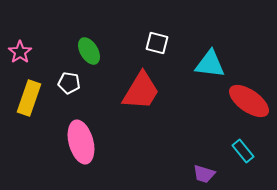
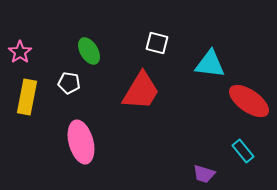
yellow rectangle: moved 2 px left, 1 px up; rotated 8 degrees counterclockwise
